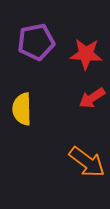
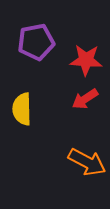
red star: moved 6 px down
red arrow: moved 7 px left, 1 px down
orange arrow: rotated 9 degrees counterclockwise
